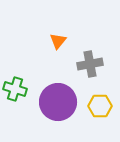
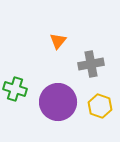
gray cross: moved 1 px right
yellow hexagon: rotated 20 degrees clockwise
